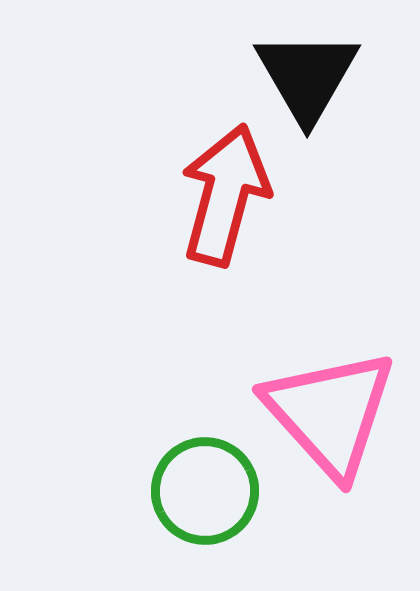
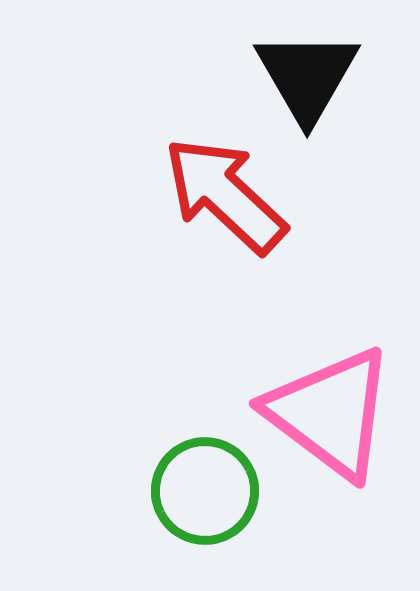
red arrow: rotated 62 degrees counterclockwise
pink triangle: rotated 11 degrees counterclockwise
